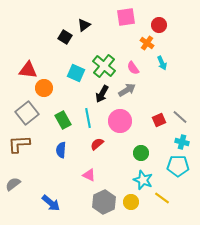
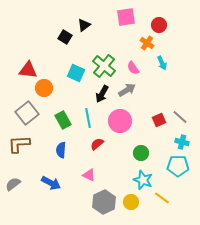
blue arrow: moved 20 px up; rotated 12 degrees counterclockwise
